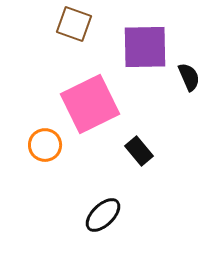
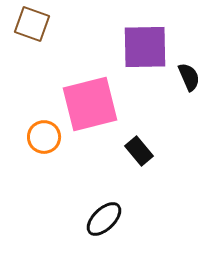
brown square: moved 42 px left
pink square: rotated 12 degrees clockwise
orange circle: moved 1 px left, 8 px up
black ellipse: moved 1 px right, 4 px down
